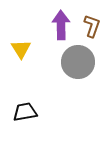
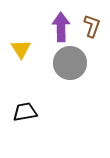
purple arrow: moved 2 px down
gray circle: moved 8 px left, 1 px down
